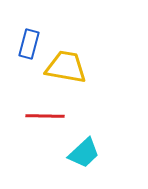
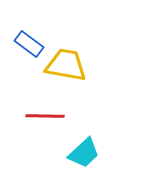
blue rectangle: rotated 68 degrees counterclockwise
yellow trapezoid: moved 2 px up
